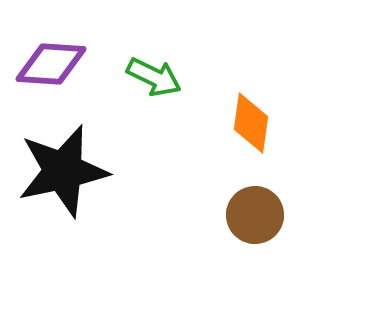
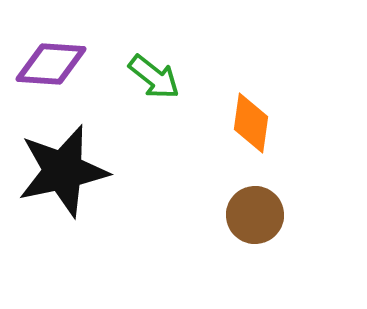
green arrow: rotated 12 degrees clockwise
